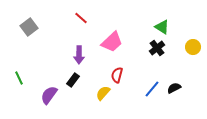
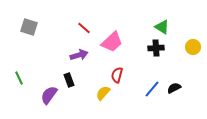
red line: moved 3 px right, 10 px down
gray square: rotated 36 degrees counterclockwise
black cross: moved 1 px left; rotated 35 degrees clockwise
purple arrow: rotated 108 degrees counterclockwise
black rectangle: moved 4 px left; rotated 56 degrees counterclockwise
